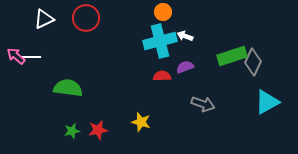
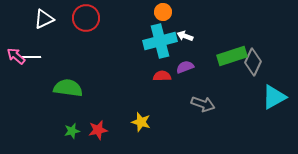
cyan triangle: moved 7 px right, 5 px up
